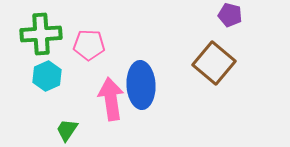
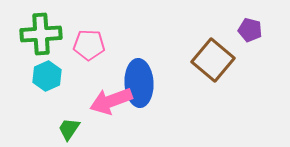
purple pentagon: moved 20 px right, 15 px down
brown square: moved 1 px left, 3 px up
blue ellipse: moved 2 px left, 2 px up
pink arrow: moved 2 px down; rotated 102 degrees counterclockwise
green trapezoid: moved 2 px right, 1 px up
